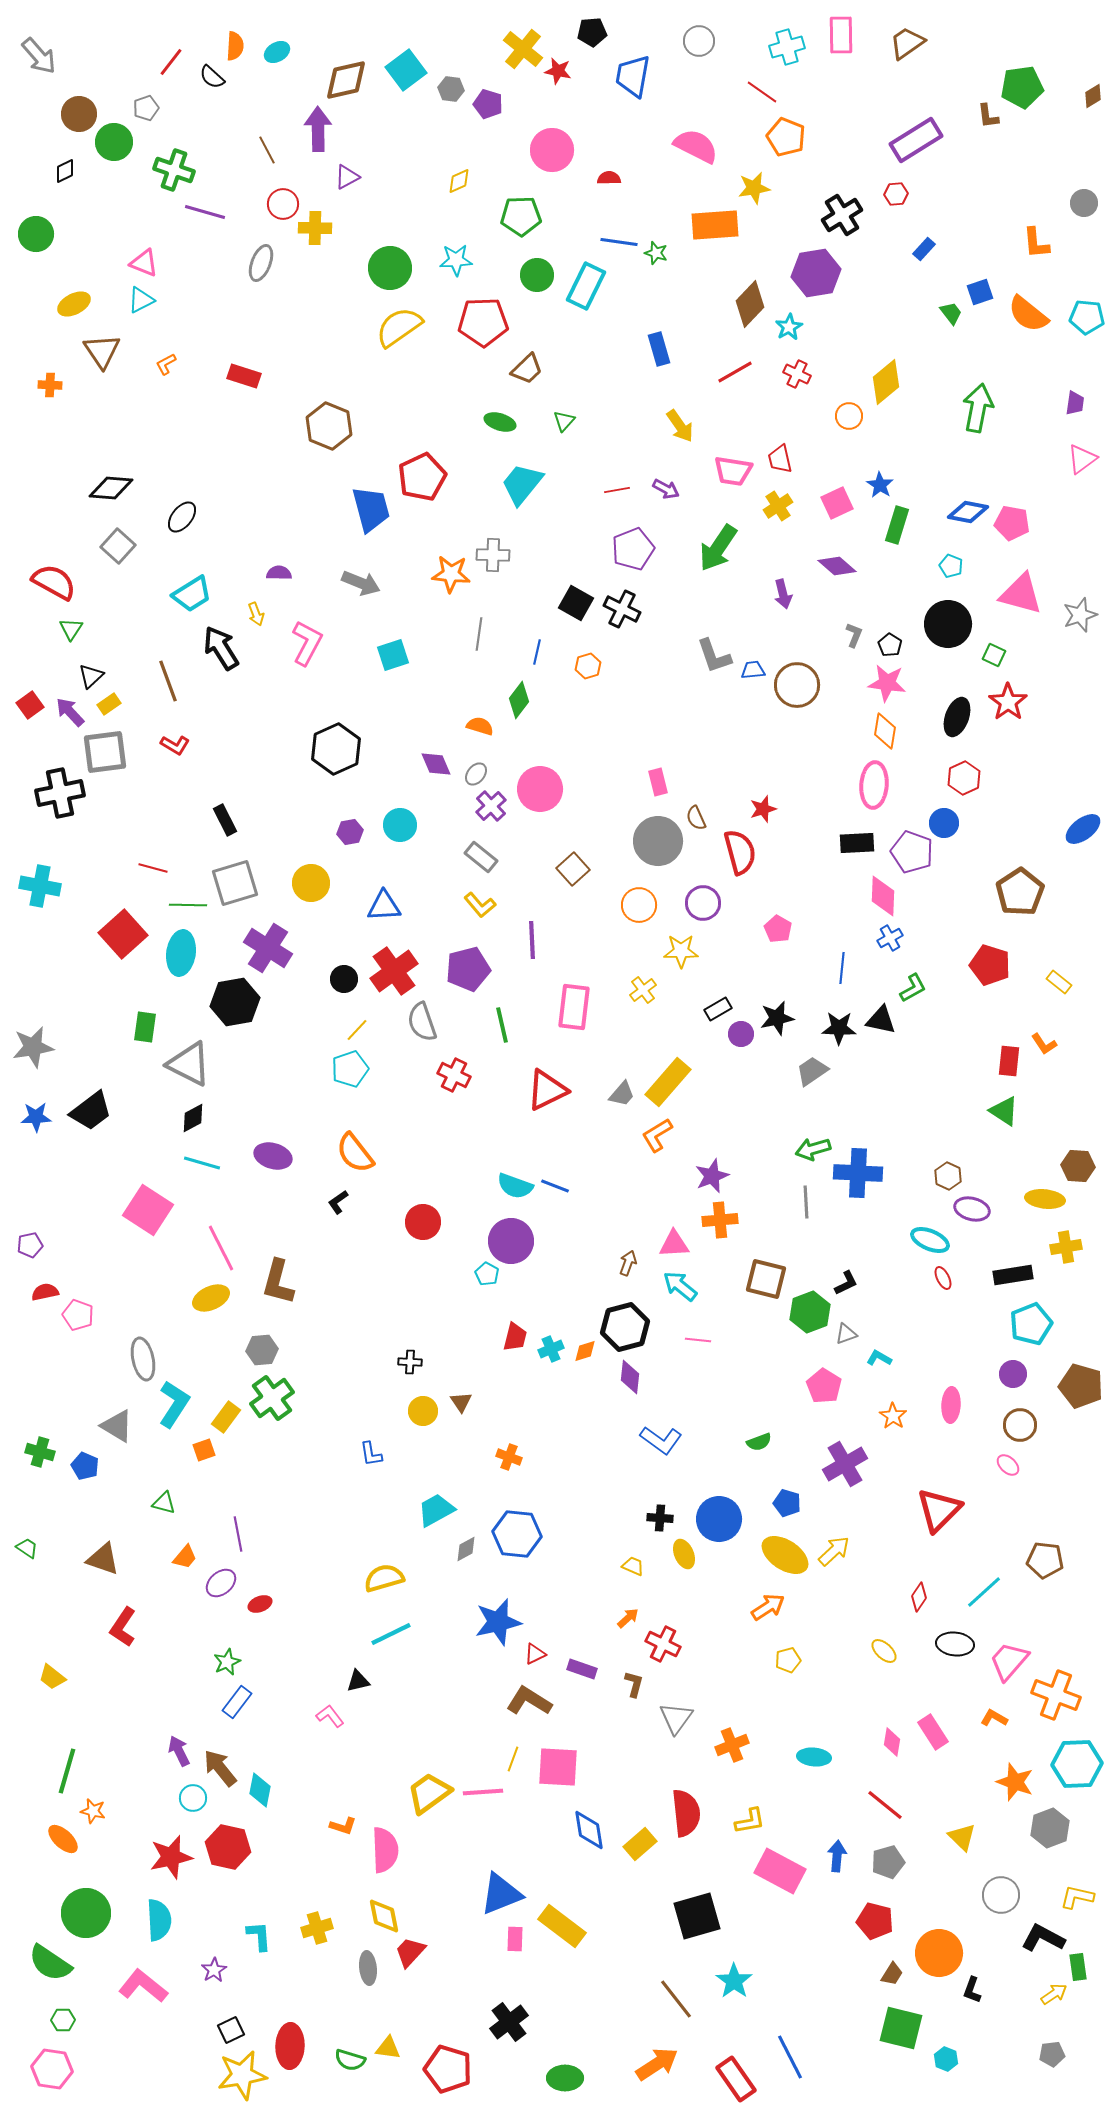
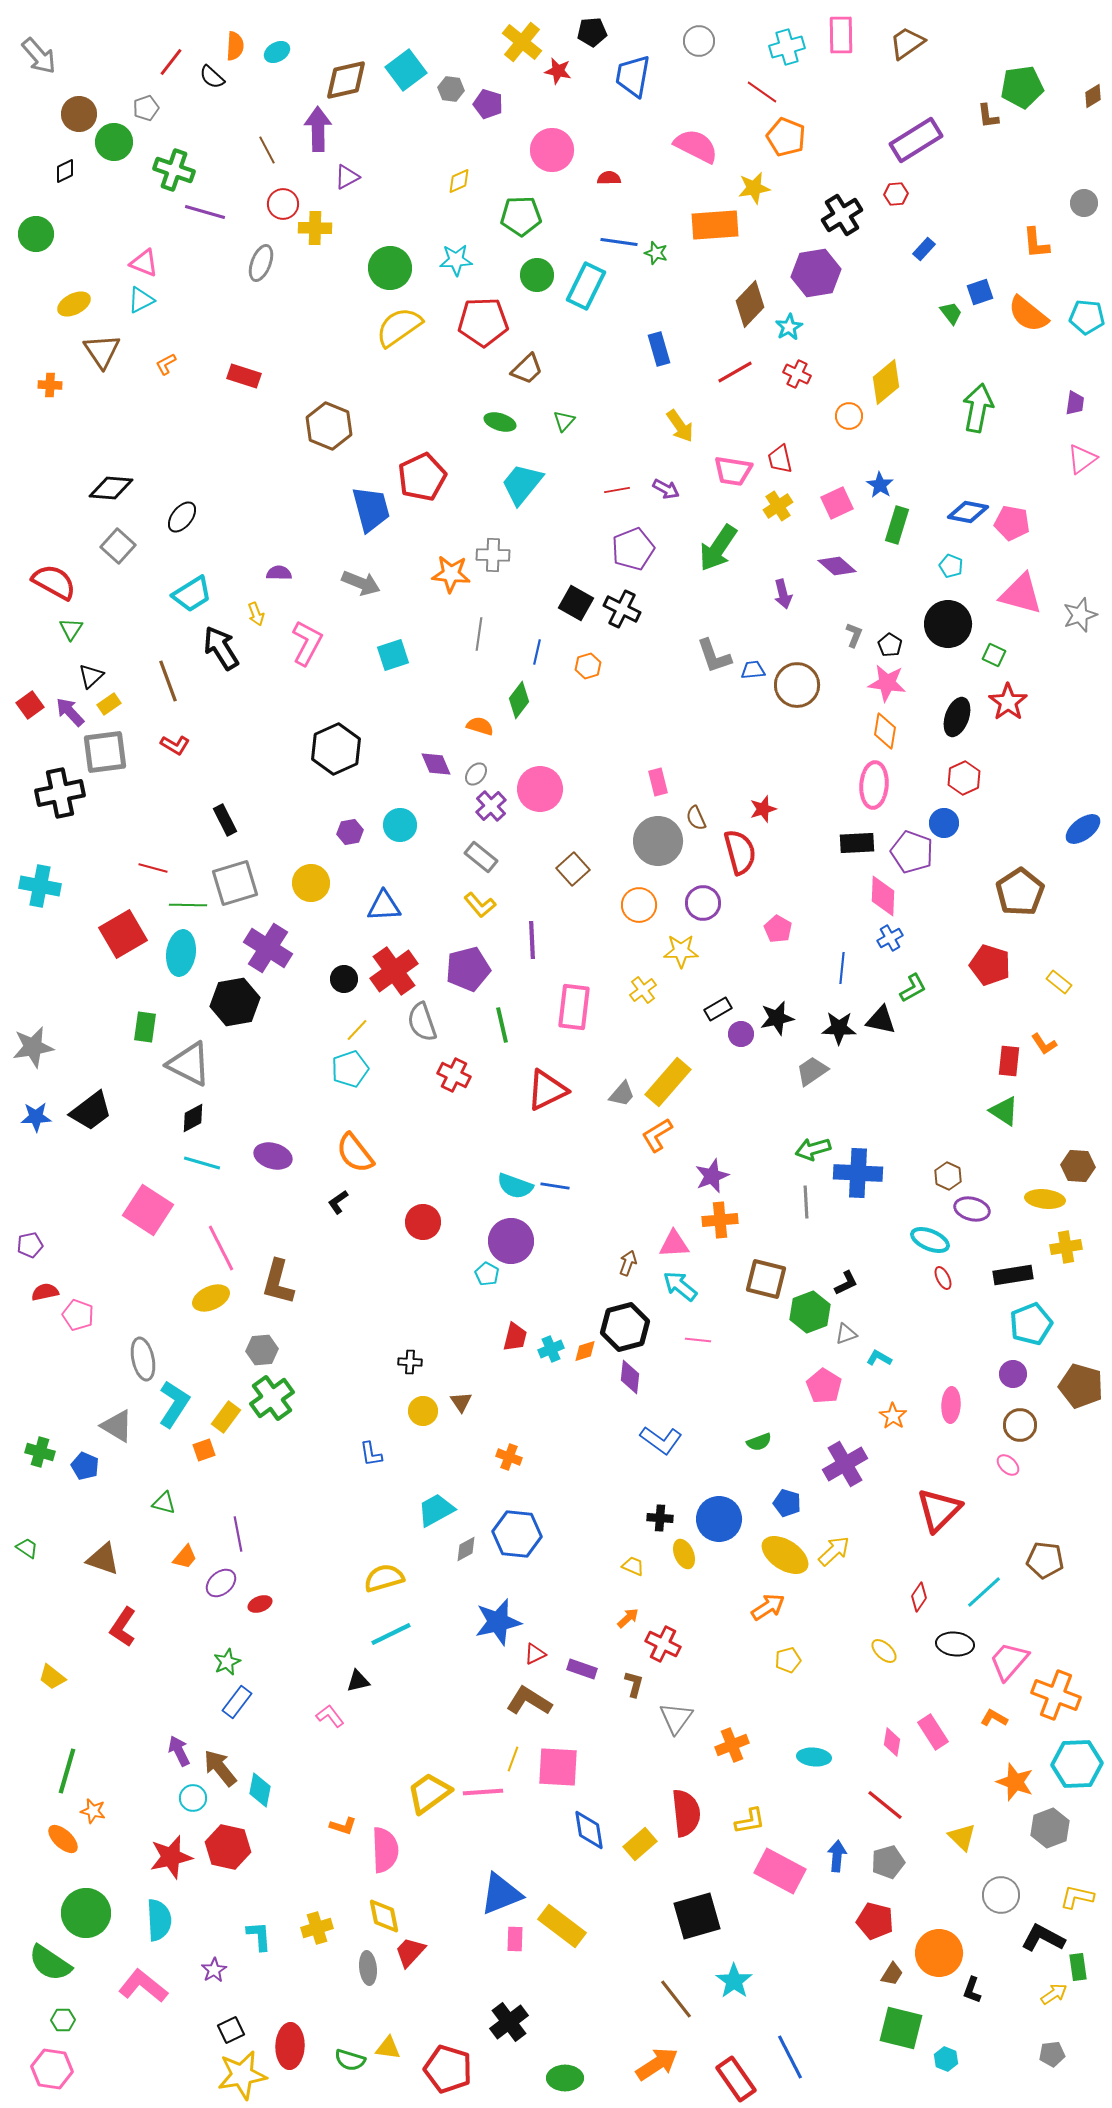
yellow cross at (523, 49): moved 1 px left, 7 px up
red square at (123, 934): rotated 12 degrees clockwise
blue line at (555, 1186): rotated 12 degrees counterclockwise
